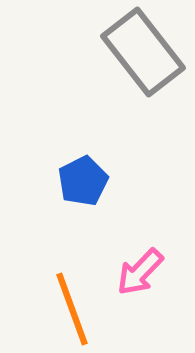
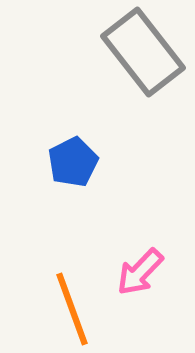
blue pentagon: moved 10 px left, 19 px up
